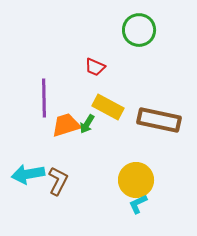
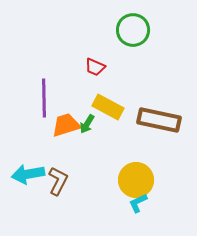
green circle: moved 6 px left
cyan L-shape: moved 1 px up
